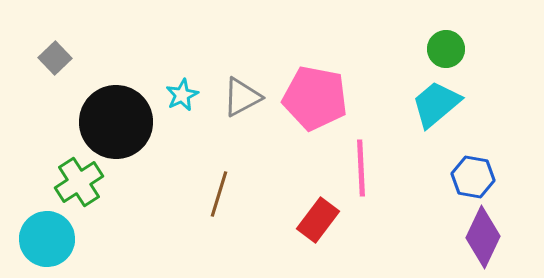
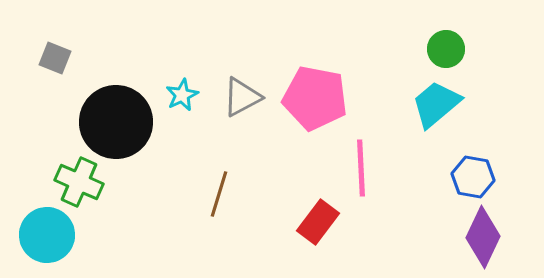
gray square: rotated 24 degrees counterclockwise
green cross: rotated 33 degrees counterclockwise
red rectangle: moved 2 px down
cyan circle: moved 4 px up
